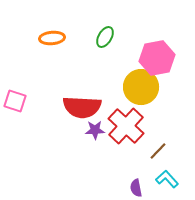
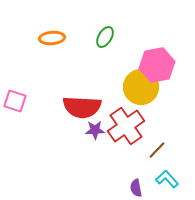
pink hexagon: moved 7 px down
red cross: rotated 12 degrees clockwise
brown line: moved 1 px left, 1 px up
